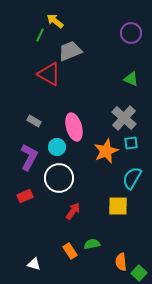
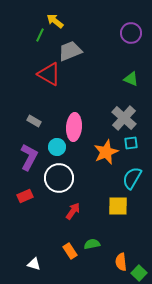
pink ellipse: rotated 20 degrees clockwise
orange star: moved 1 px down
